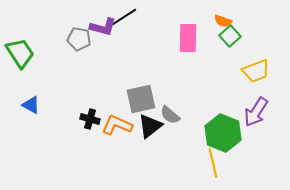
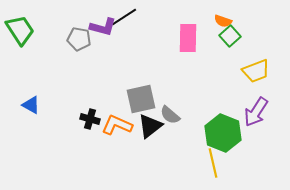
green trapezoid: moved 23 px up
